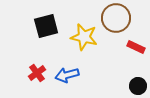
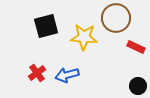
yellow star: rotated 8 degrees counterclockwise
